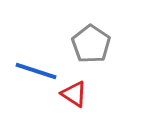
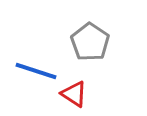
gray pentagon: moved 1 px left, 2 px up
